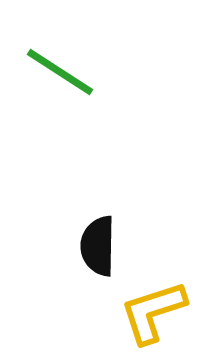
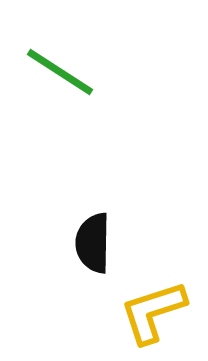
black semicircle: moved 5 px left, 3 px up
